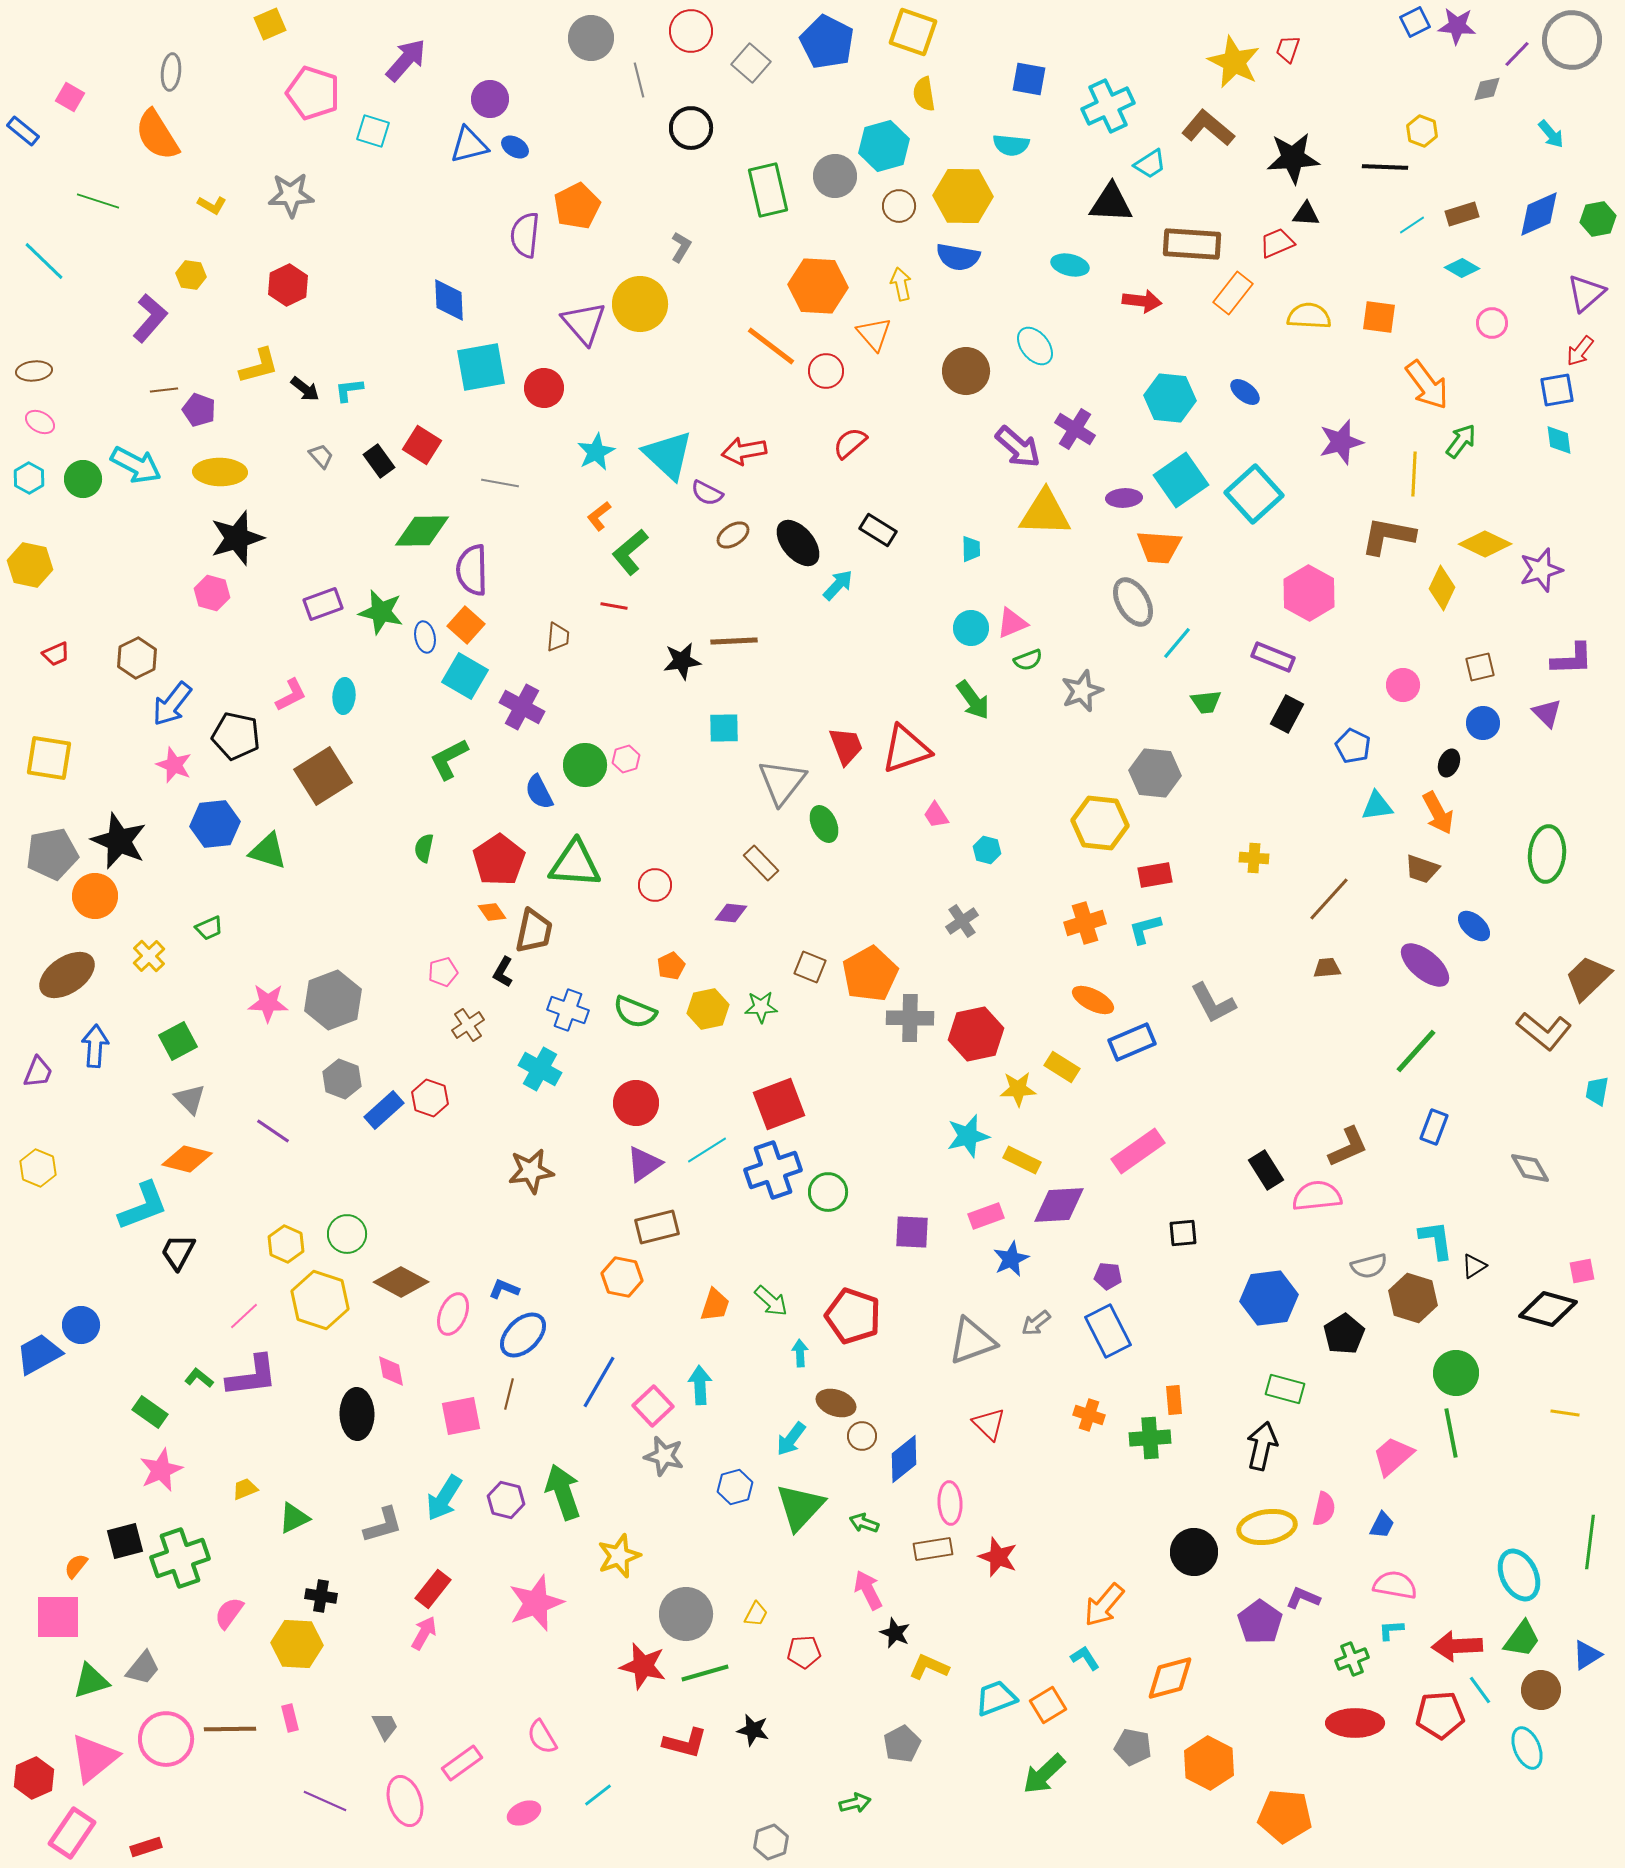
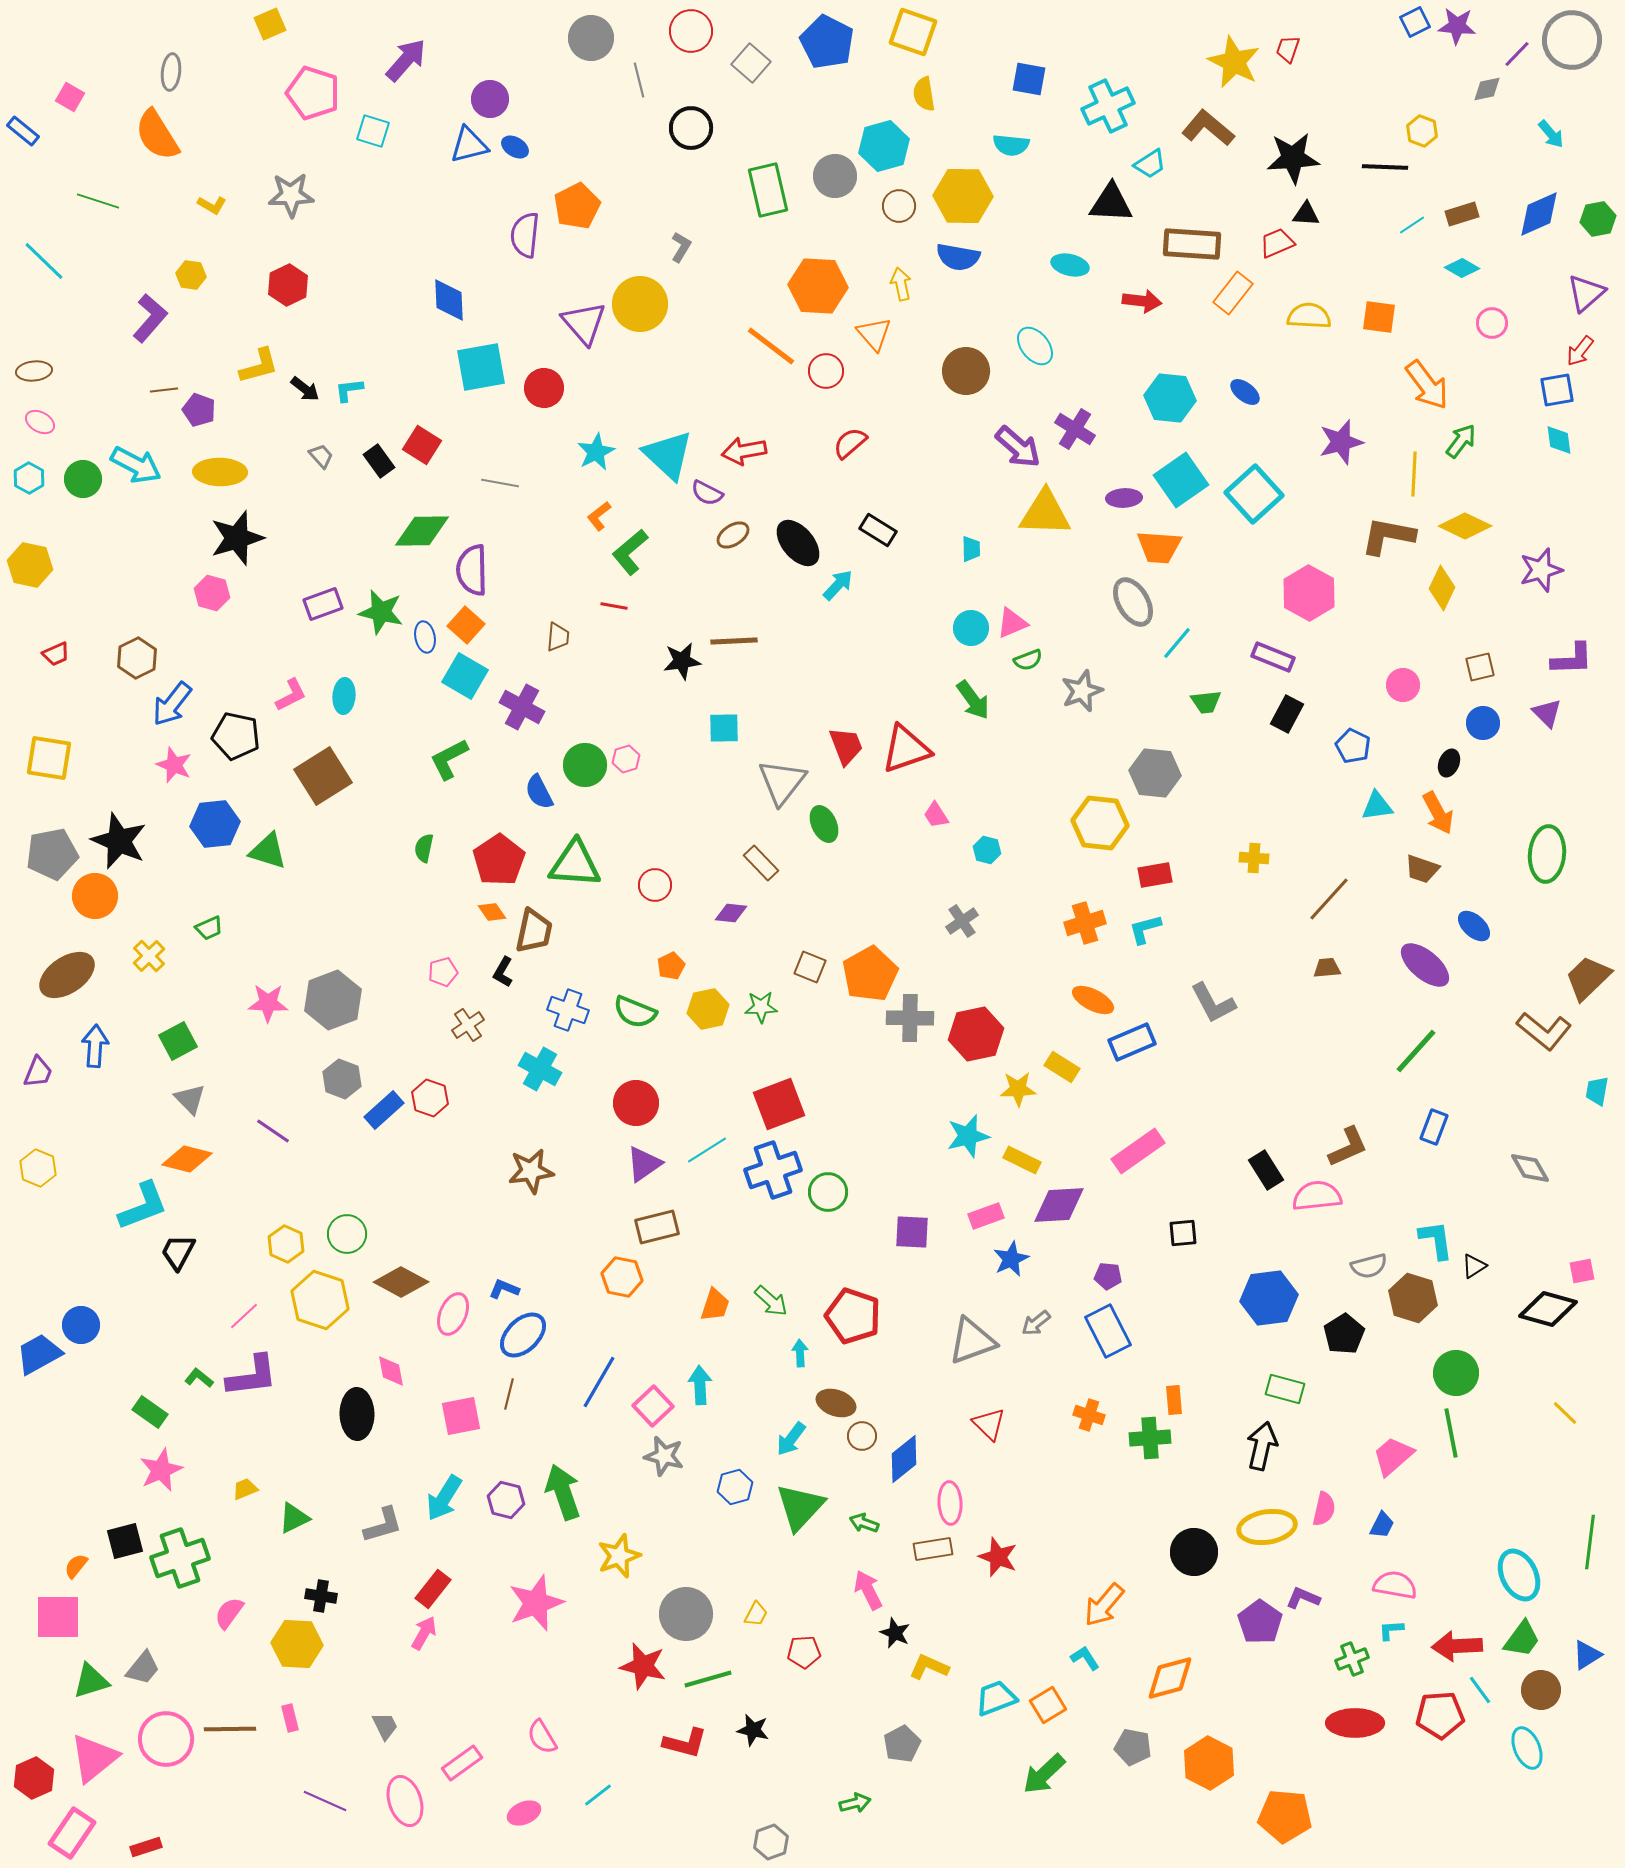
yellow diamond at (1485, 544): moved 20 px left, 18 px up
yellow line at (1565, 1413): rotated 36 degrees clockwise
green line at (705, 1673): moved 3 px right, 6 px down
